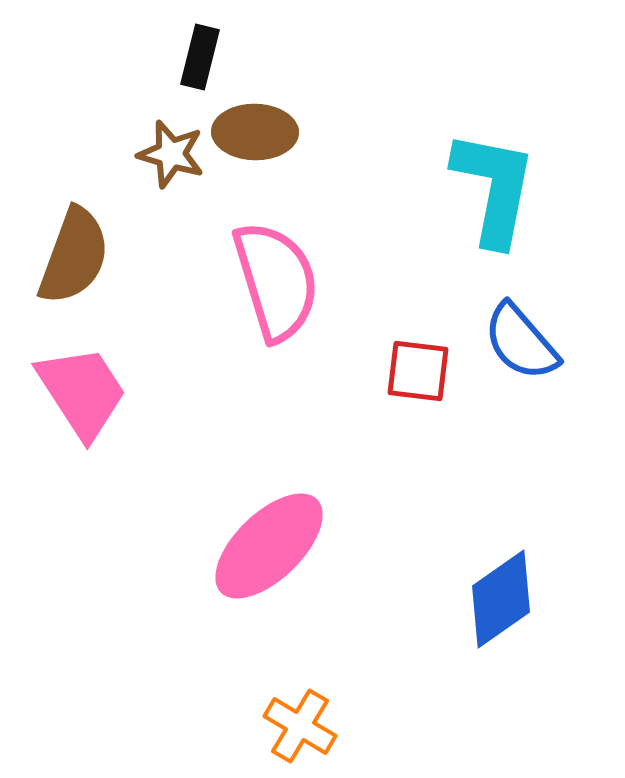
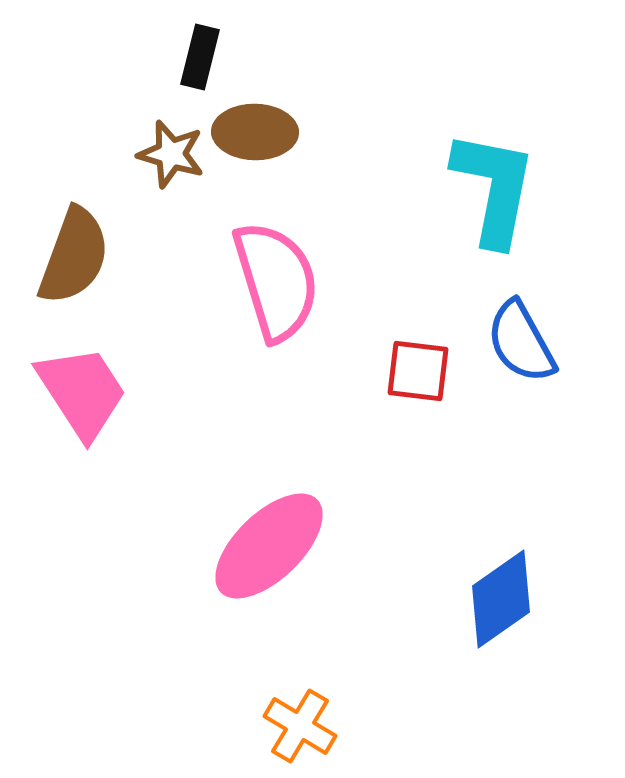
blue semicircle: rotated 12 degrees clockwise
